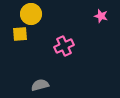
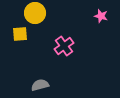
yellow circle: moved 4 px right, 1 px up
pink cross: rotated 12 degrees counterclockwise
